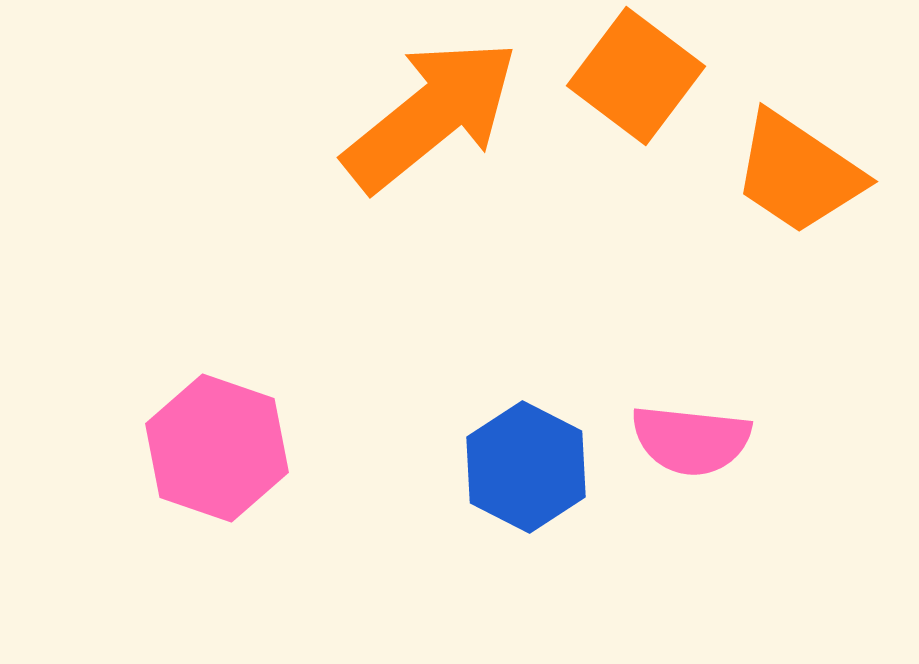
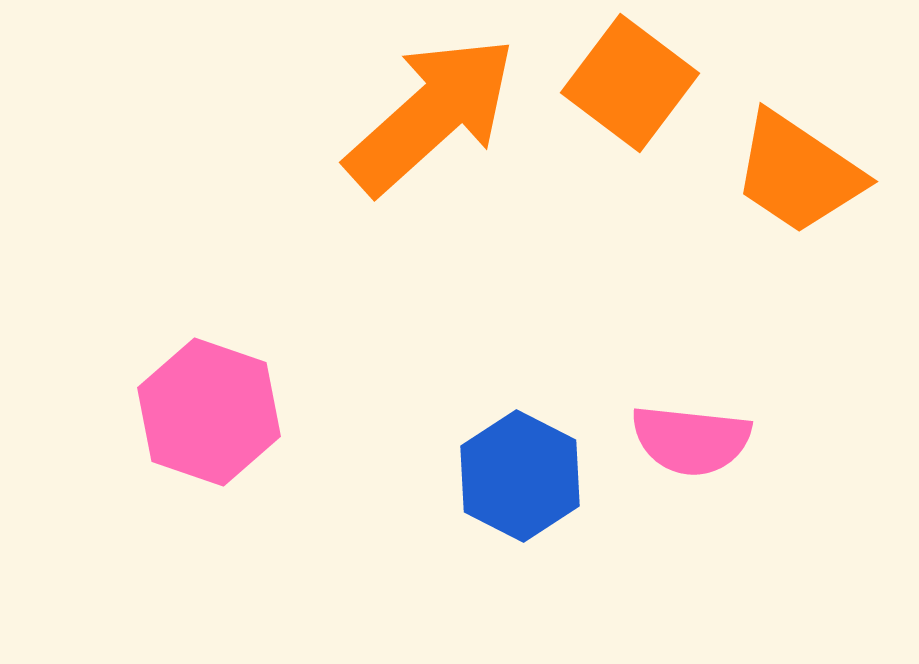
orange square: moved 6 px left, 7 px down
orange arrow: rotated 3 degrees counterclockwise
pink hexagon: moved 8 px left, 36 px up
blue hexagon: moved 6 px left, 9 px down
